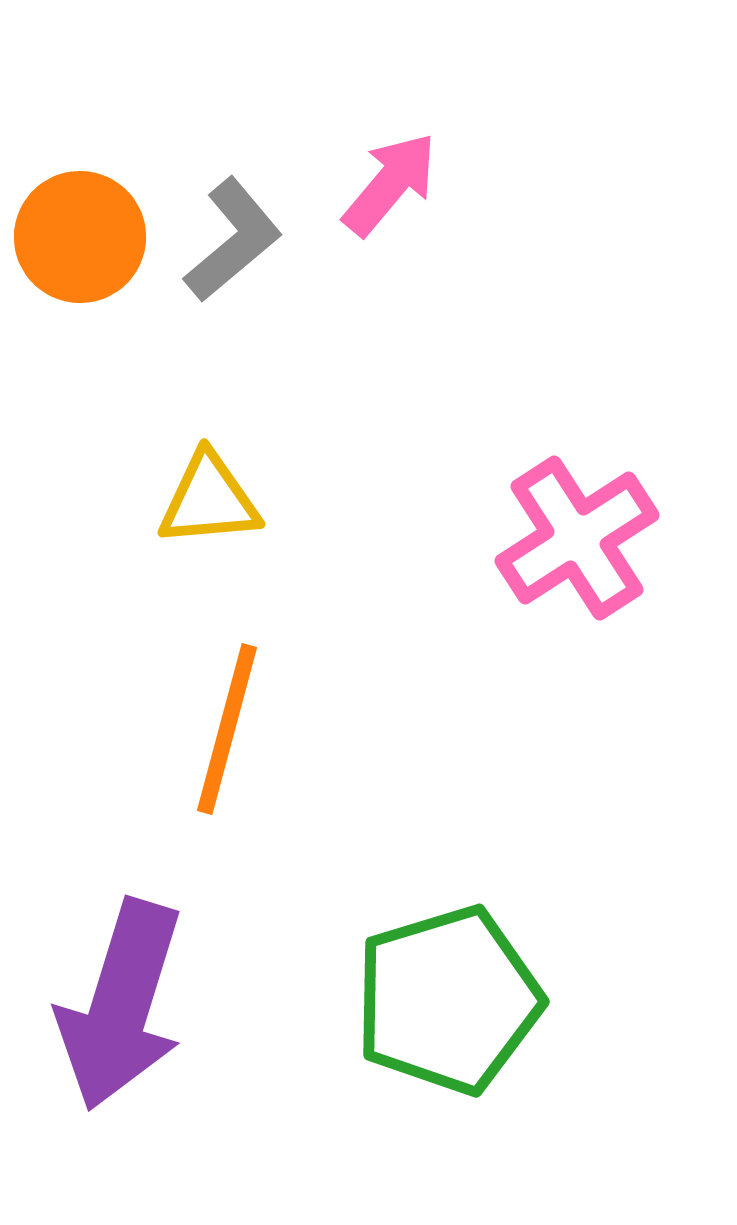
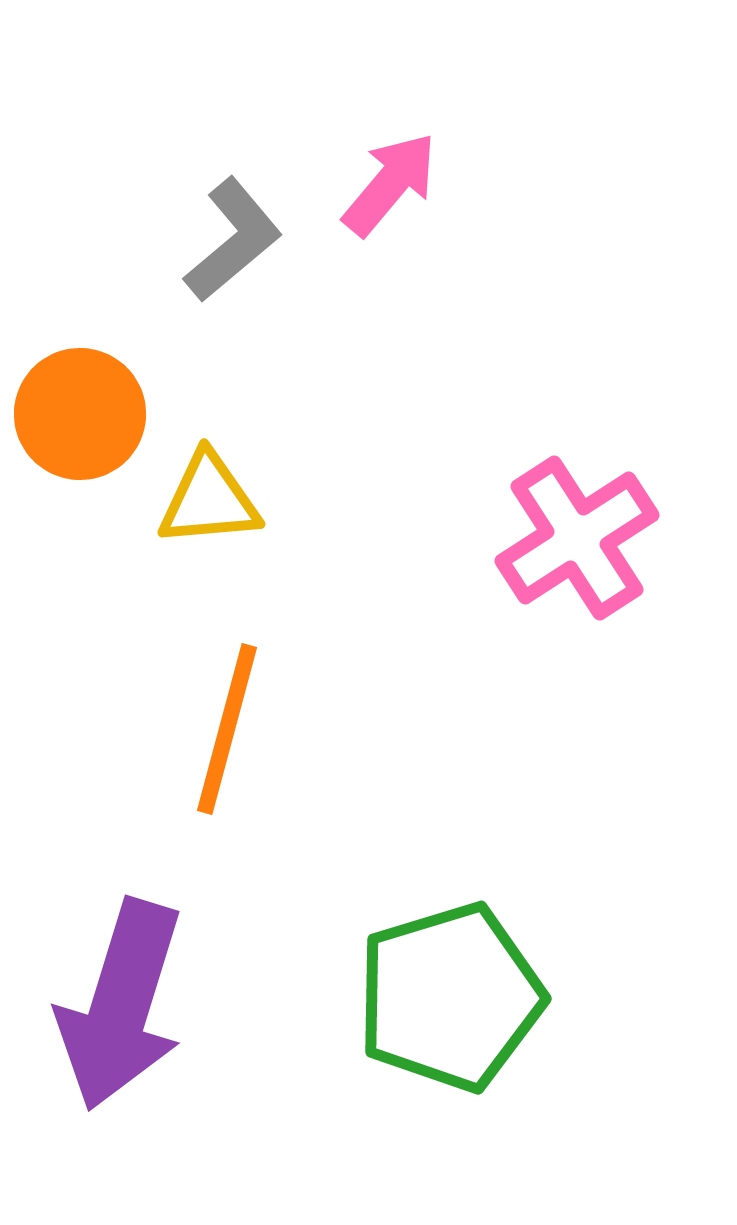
orange circle: moved 177 px down
green pentagon: moved 2 px right, 3 px up
